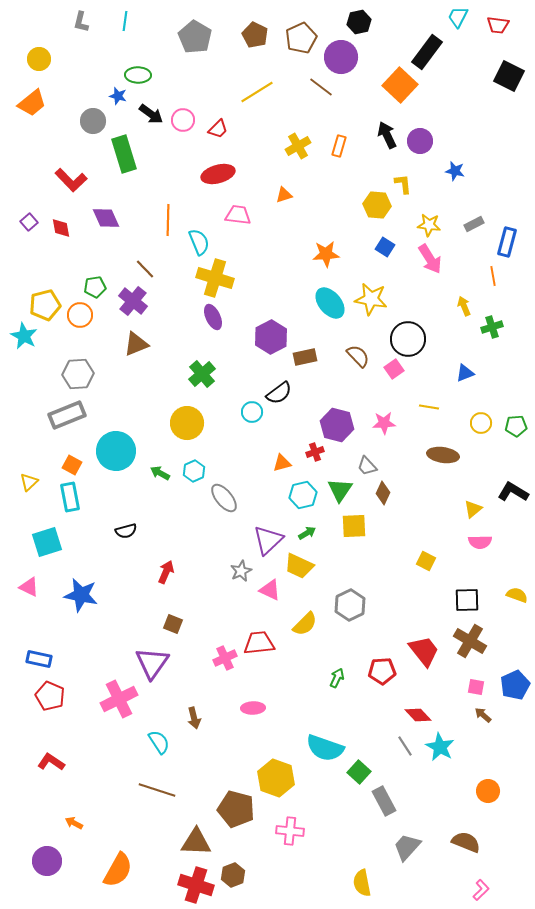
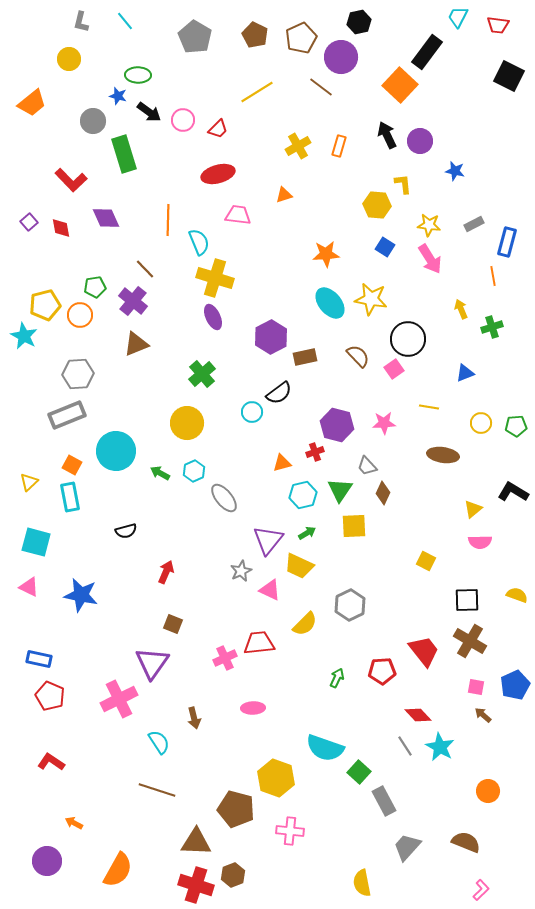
cyan line at (125, 21): rotated 48 degrees counterclockwise
yellow circle at (39, 59): moved 30 px right
black arrow at (151, 114): moved 2 px left, 2 px up
yellow arrow at (464, 306): moved 3 px left, 3 px down
purple triangle at (268, 540): rotated 8 degrees counterclockwise
cyan square at (47, 542): moved 11 px left; rotated 32 degrees clockwise
